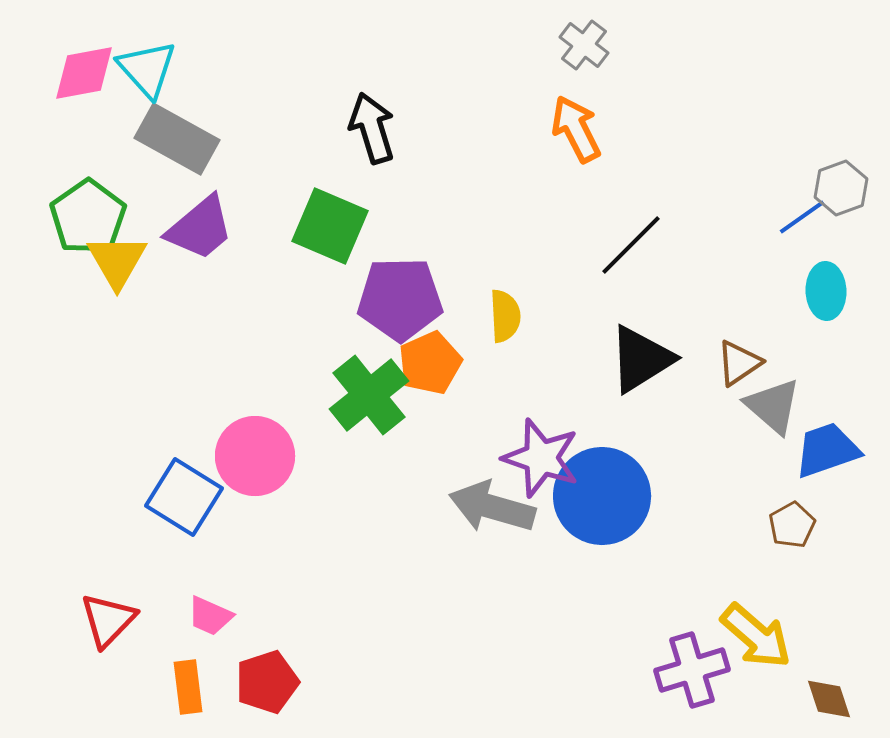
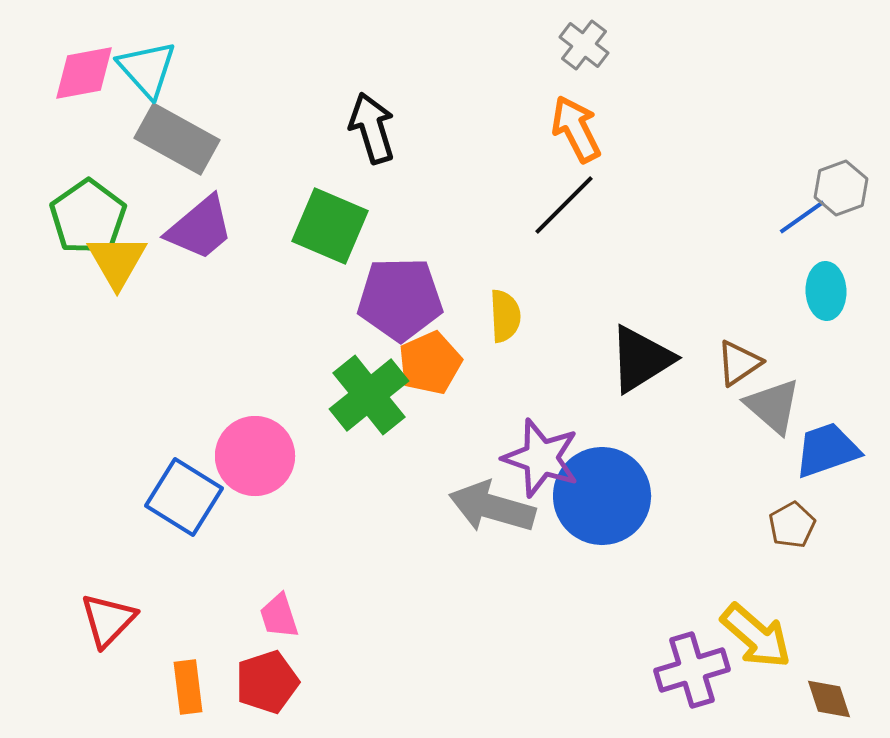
black line: moved 67 px left, 40 px up
pink trapezoid: moved 69 px right; rotated 48 degrees clockwise
